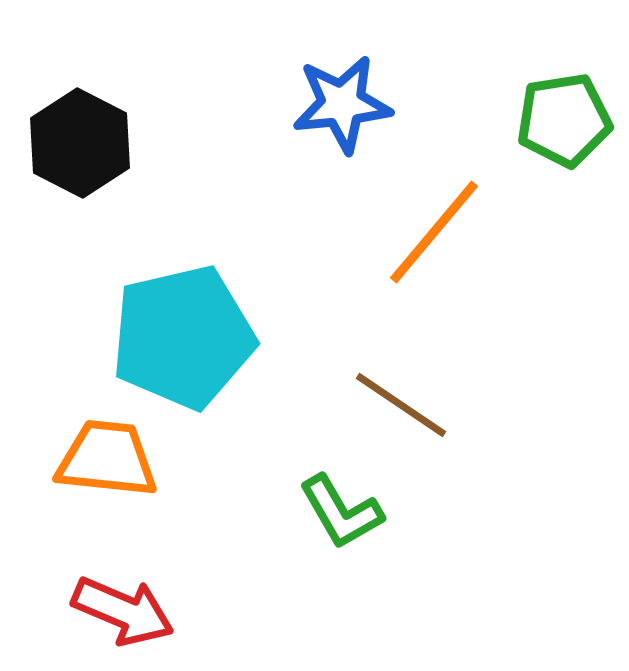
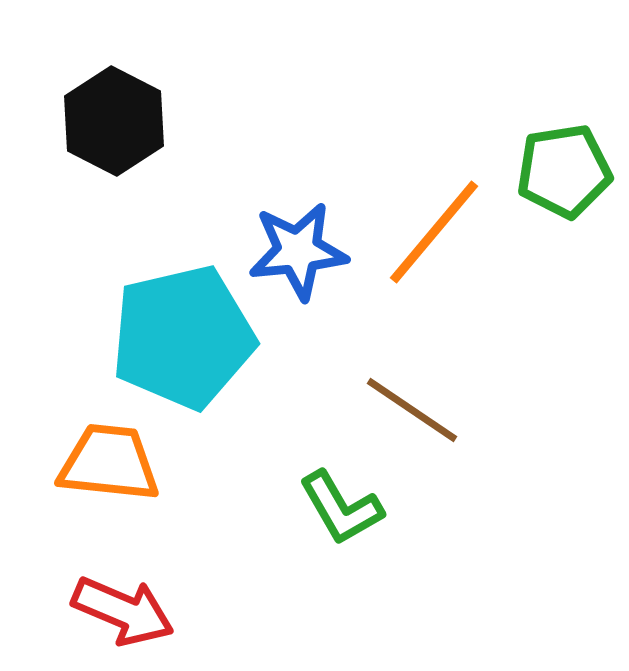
blue star: moved 44 px left, 147 px down
green pentagon: moved 51 px down
black hexagon: moved 34 px right, 22 px up
brown line: moved 11 px right, 5 px down
orange trapezoid: moved 2 px right, 4 px down
green L-shape: moved 4 px up
